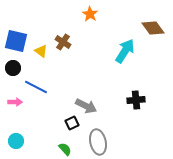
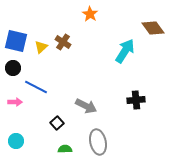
yellow triangle: moved 4 px up; rotated 40 degrees clockwise
black square: moved 15 px left; rotated 16 degrees counterclockwise
green semicircle: rotated 48 degrees counterclockwise
